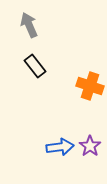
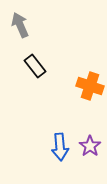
gray arrow: moved 9 px left
blue arrow: rotated 92 degrees clockwise
